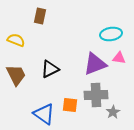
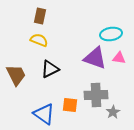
yellow semicircle: moved 23 px right
purple triangle: moved 6 px up; rotated 40 degrees clockwise
